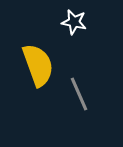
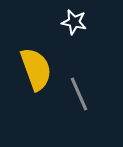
yellow semicircle: moved 2 px left, 4 px down
